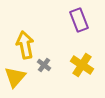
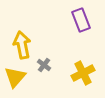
purple rectangle: moved 2 px right
yellow arrow: moved 3 px left
yellow cross: moved 1 px right, 8 px down; rotated 30 degrees clockwise
